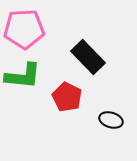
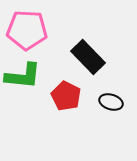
pink pentagon: moved 3 px right, 1 px down; rotated 6 degrees clockwise
red pentagon: moved 1 px left, 1 px up
black ellipse: moved 18 px up
